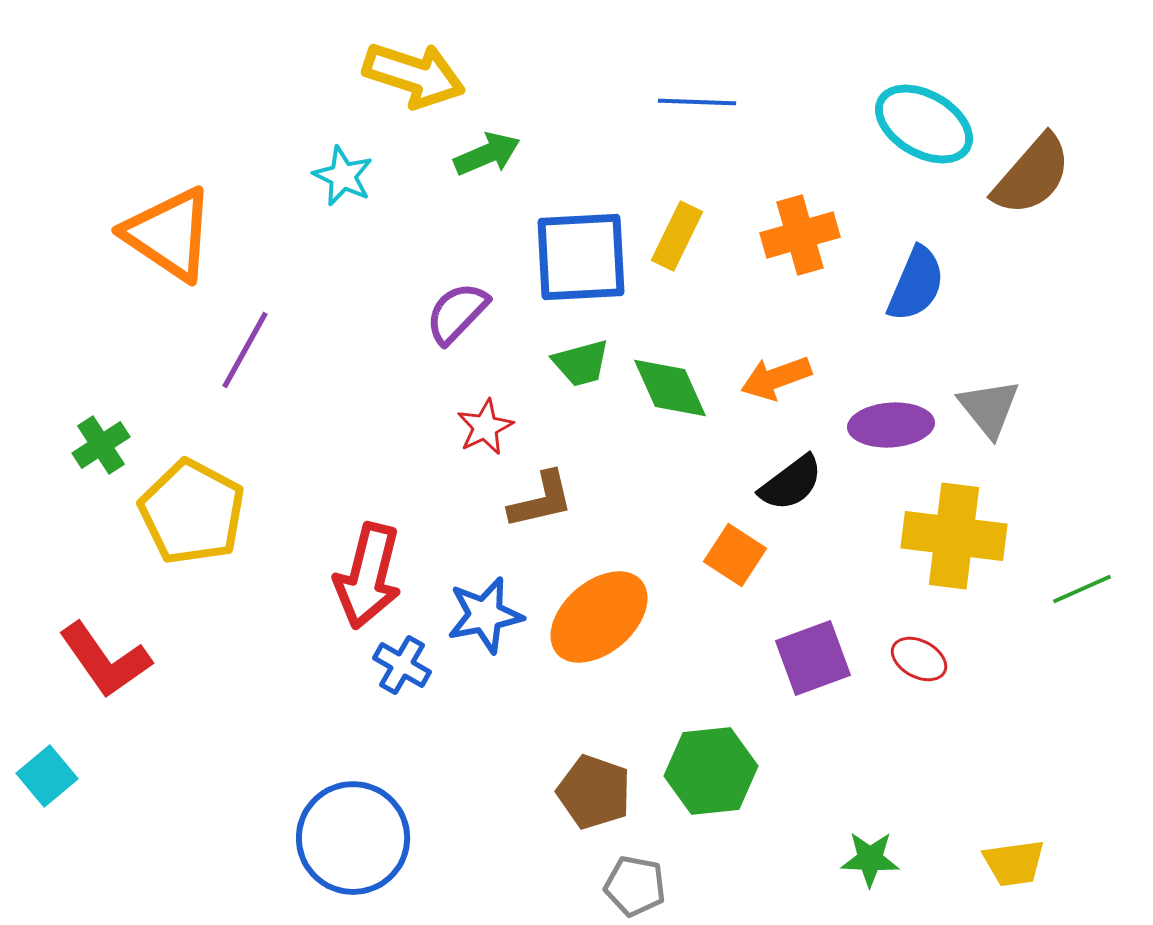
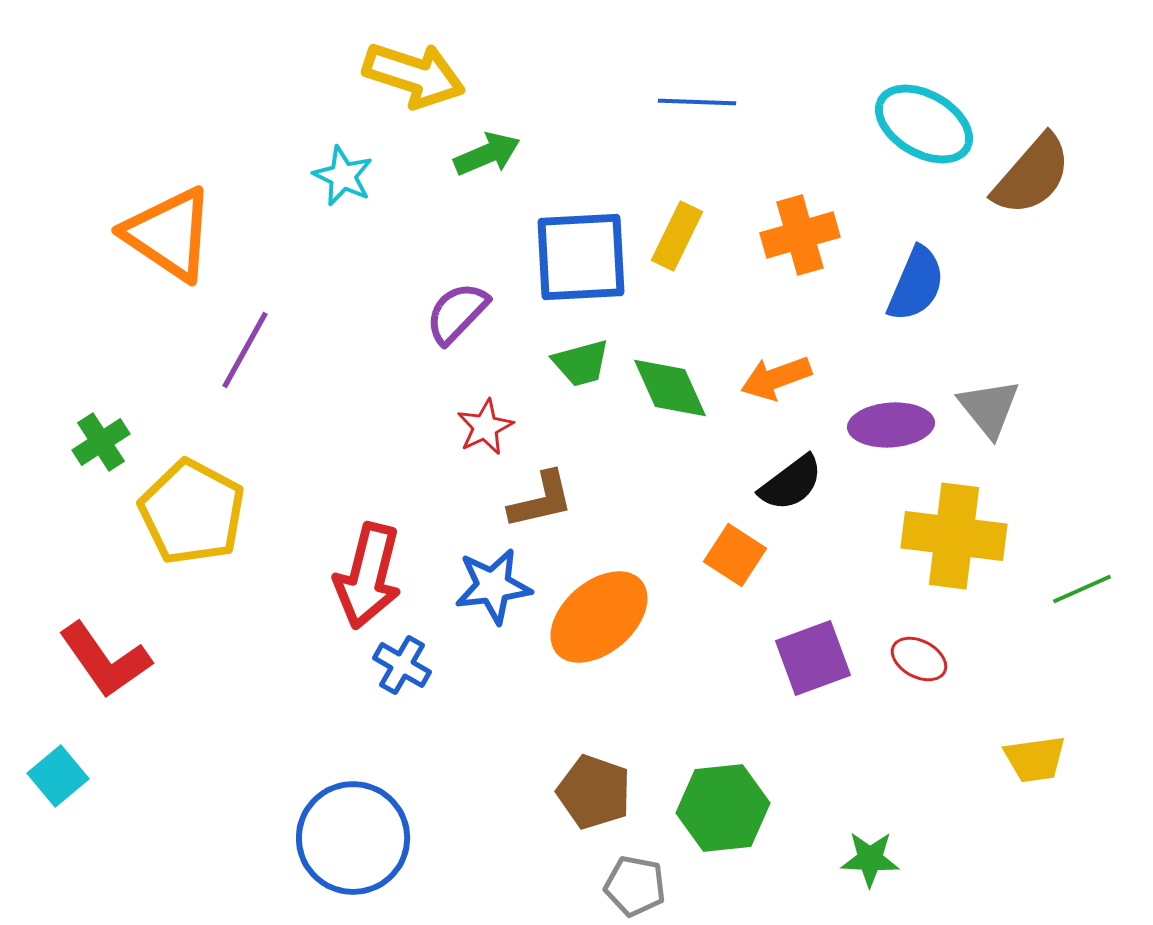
green cross: moved 3 px up
blue star: moved 8 px right, 29 px up; rotated 4 degrees clockwise
green hexagon: moved 12 px right, 37 px down
cyan square: moved 11 px right
yellow trapezoid: moved 21 px right, 104 px up
